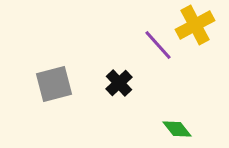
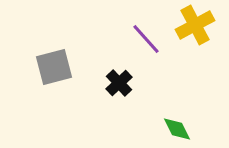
purple line: moved 12 px left, 6 px up
gray square: moved 17 px up
green diamond: rotated 12 degrees clockwise
